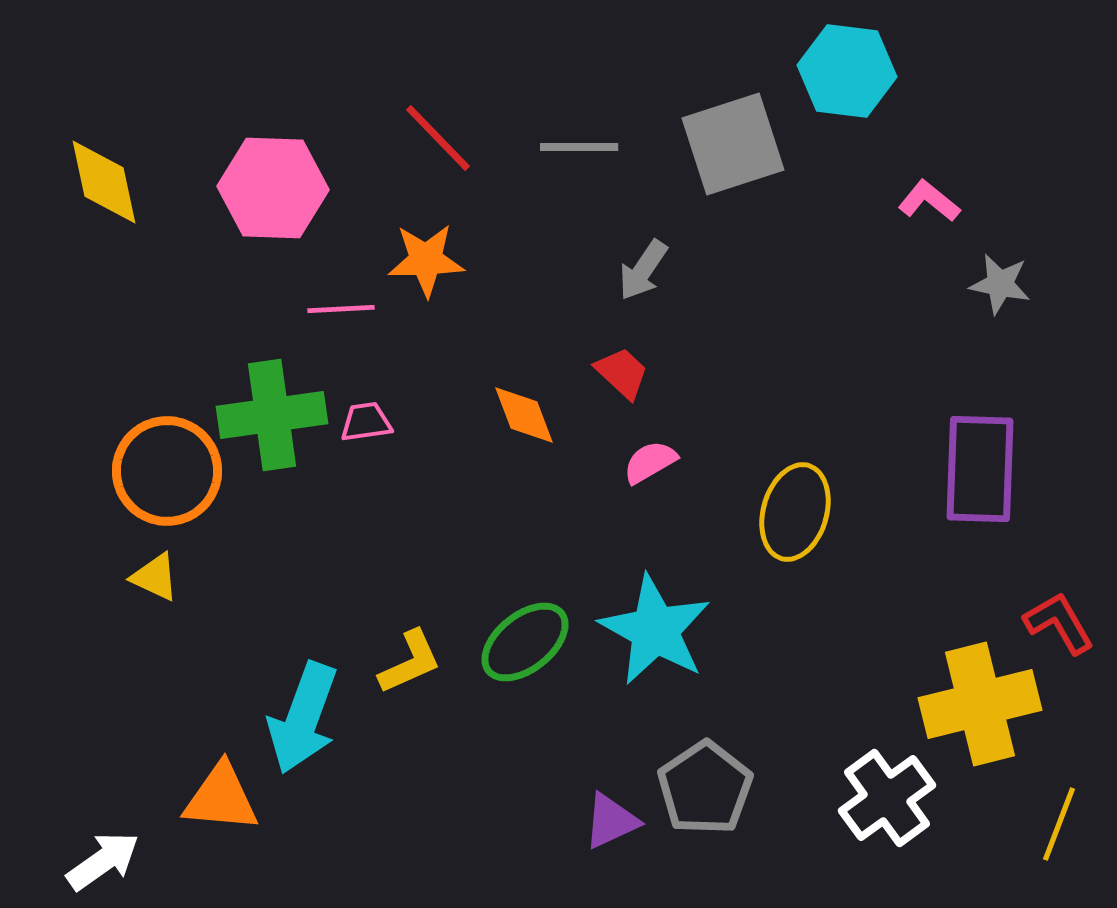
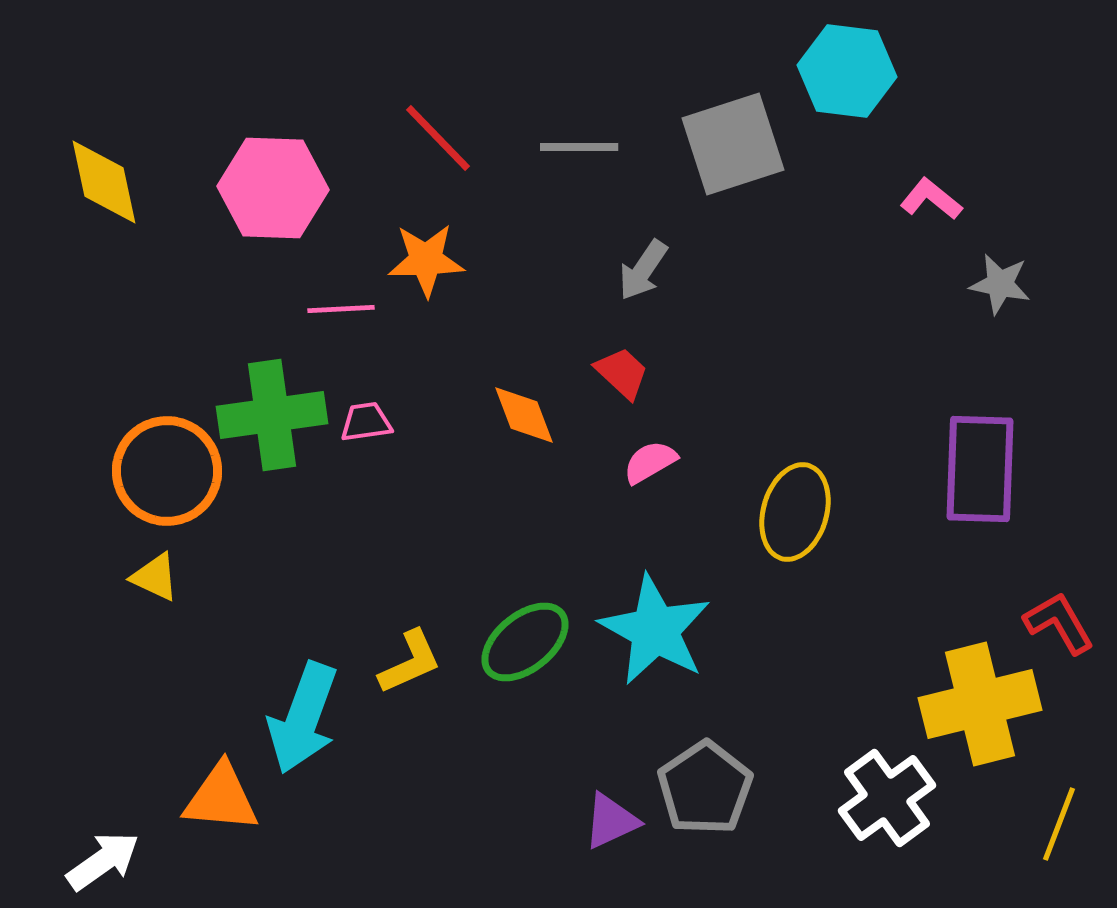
pink L-shape: moved 2 px right, 2 px up
